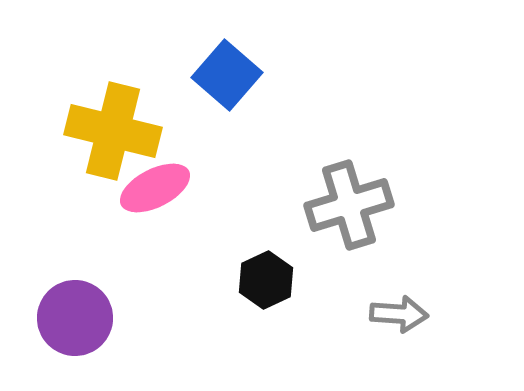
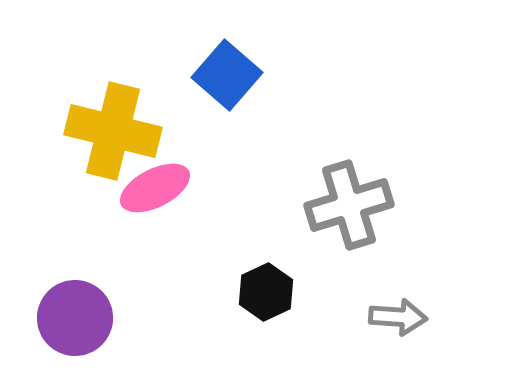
black hexagon: moved 12 px down
gray arrow: moved 1 px left, 3 px down
